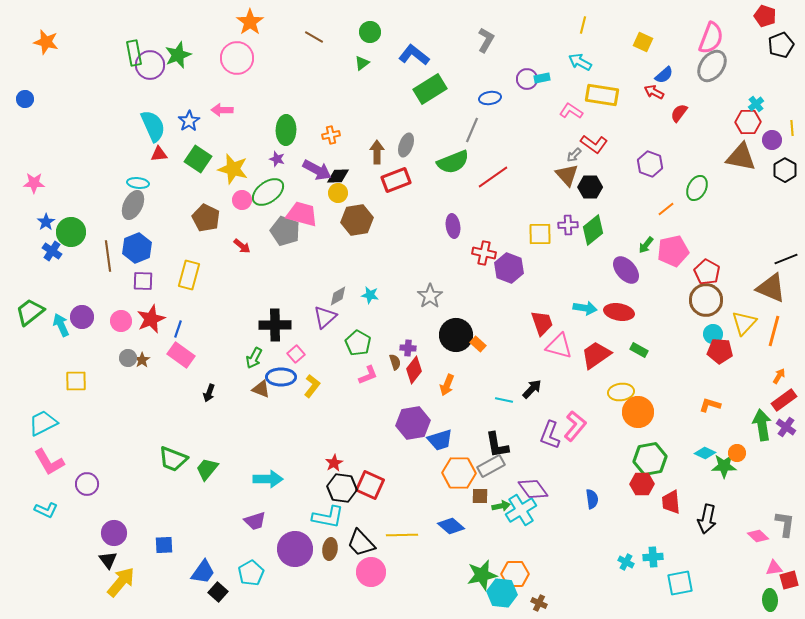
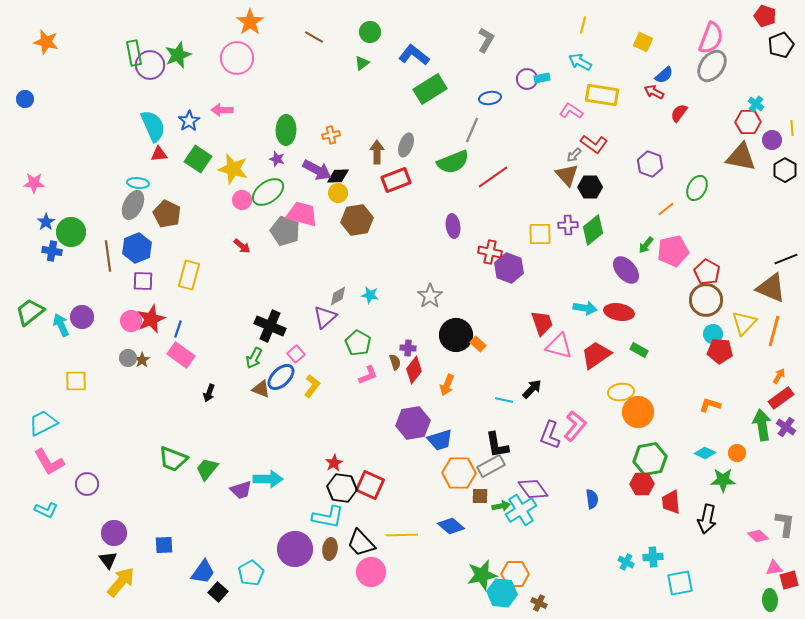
cyan cross at (756, 104): rotated 14 degrees counterclockwise
brown pentagon at (206, 218): moved 39 px left, 4 px up
blue cross at (52, 251): rotated 24 degrees counterclockwise
red cross at (484, 253): moved 6 px right, 1 px up
pink circle at (121, 321): moved 10 px right
black cross at (275, 325): moved 5 px left, 1 px down; rotated 24 degrees clockwise
blue ellipse at (281, 377): rotated 44 degrees counterclockwise
red rectangle at (784, 400): moved 3 px left, 2 px up
green star at (724, 466): moved 1 px left, 14 px down
purple trapezoid at (255, 521): moved 14 px left, 31 px up
